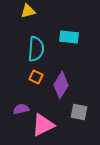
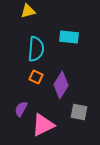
purple semicircle: rotated 49 degrees counterclockwise
